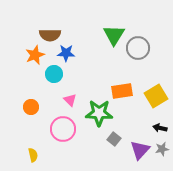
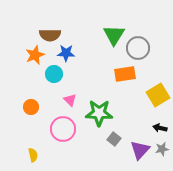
orange rectangle: moved 3 px right, 17 px up
yellow square: moved 2 px right, 1 px up
